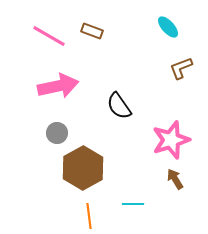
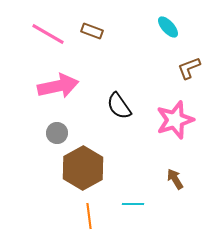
pink line: moved 1 px left, 2 px up
brown L-shape: moved 8 px right
pink star: moved 4 px right, 20 px up
